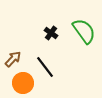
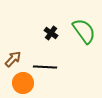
black line: rotated 50 degrees counterclockwise
